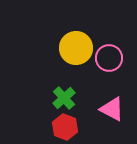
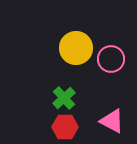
pink circle: moved 2 px right, 1 px down
pink triangle: moved 12 px down
red hexagon: rotated 20 degrees counterclockwise
